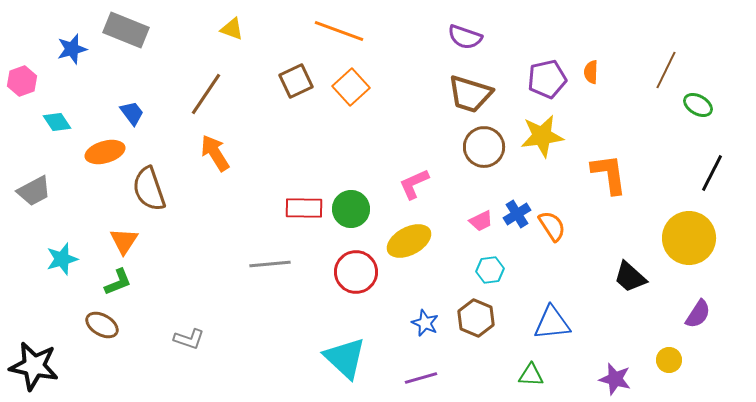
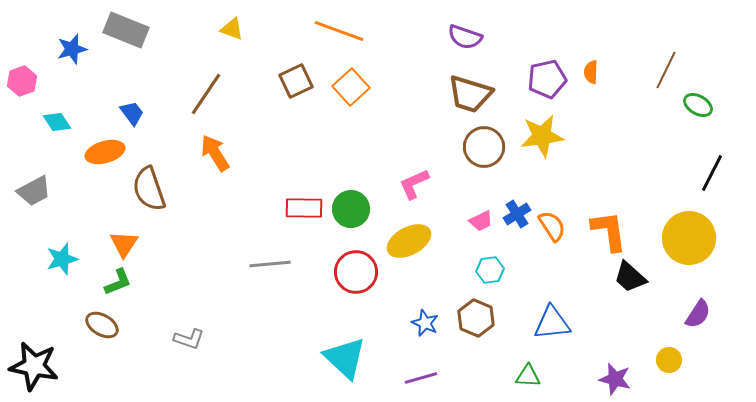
orange L-shape at (609, 174): moved 57 px down
orange triangle at (124, 241): moved 3 px down
green triangle at (531, 375): moved 3 px left, 1 px down
